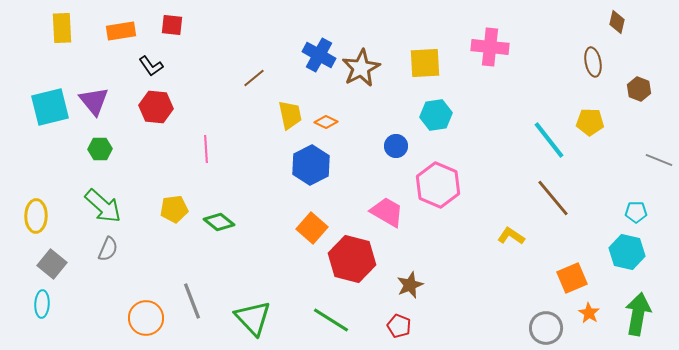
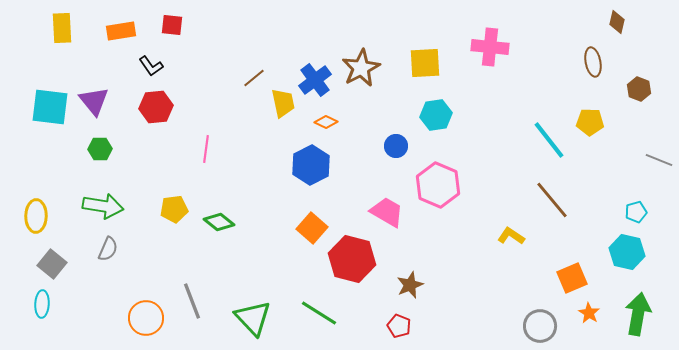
blue cross at (319, 55): moved 4 px left, 25 px down; rotated 24 degrees clockwise
cyan square at (50, 107): rotated 21 degrees clockwise
red hexagon at (156, 107): rotated 12 degrees counterclockwise
yellow trapezoid at (290, 115): moved 7 px left, 12 px up
pink line at (206, 149): rotated 12 degrees clockwise
brown line at (553, 198): moved 1 px left, 2 px down
green arrow at (103, 206): rotated 33 degrees counterclockwise
cyan pentagon at (636, 212): rotated 15 degrees counterclockwise
green line at (331, 320): moved 12 px left, 7 px up
gray circle at (546, 328): moved 6 px left, 2 px up
